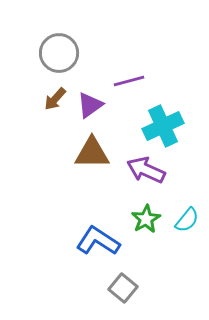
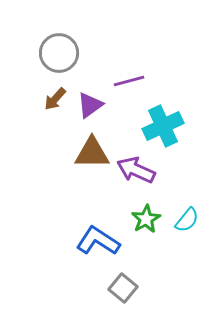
purple arrow: moved 10 px left
